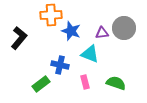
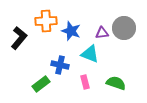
orange cross: moved 5 px left, 6 px down
